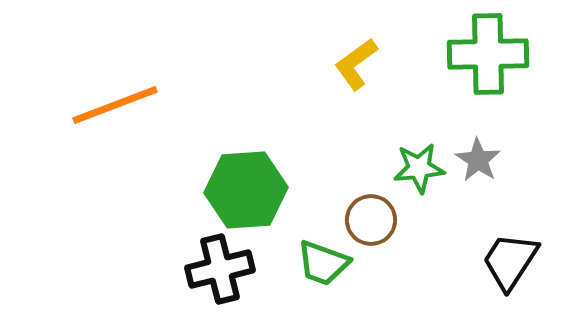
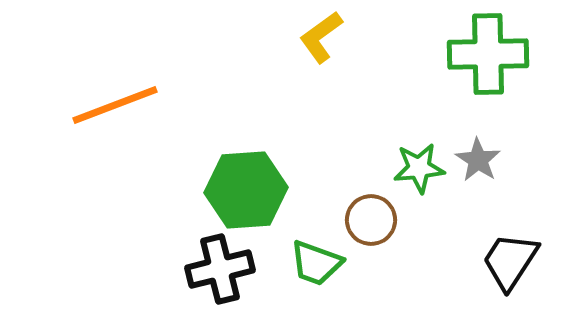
yellow L-shape: moved 35 px left, 27 px up
green trapezoid: moved 7 px left
